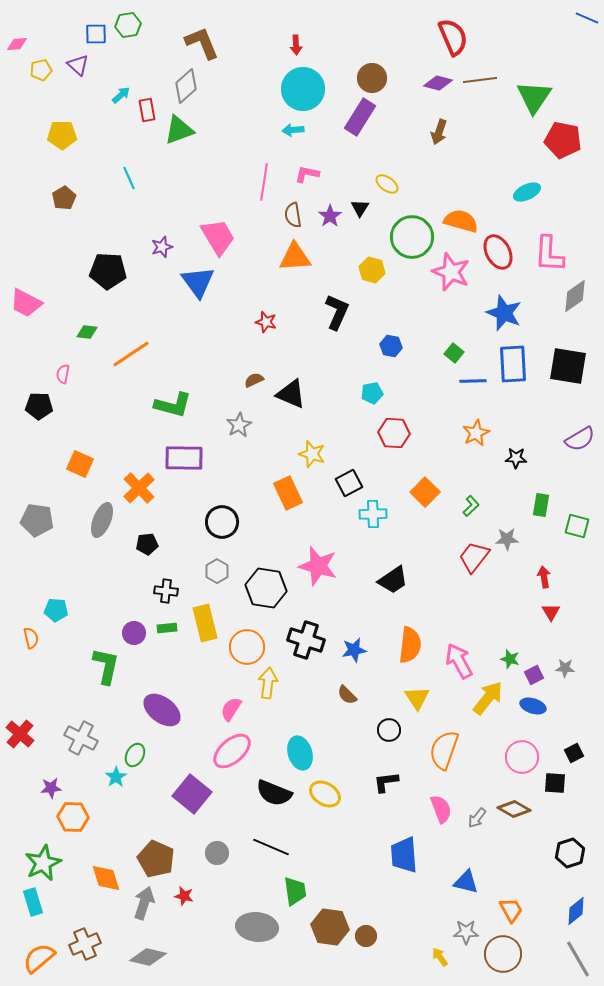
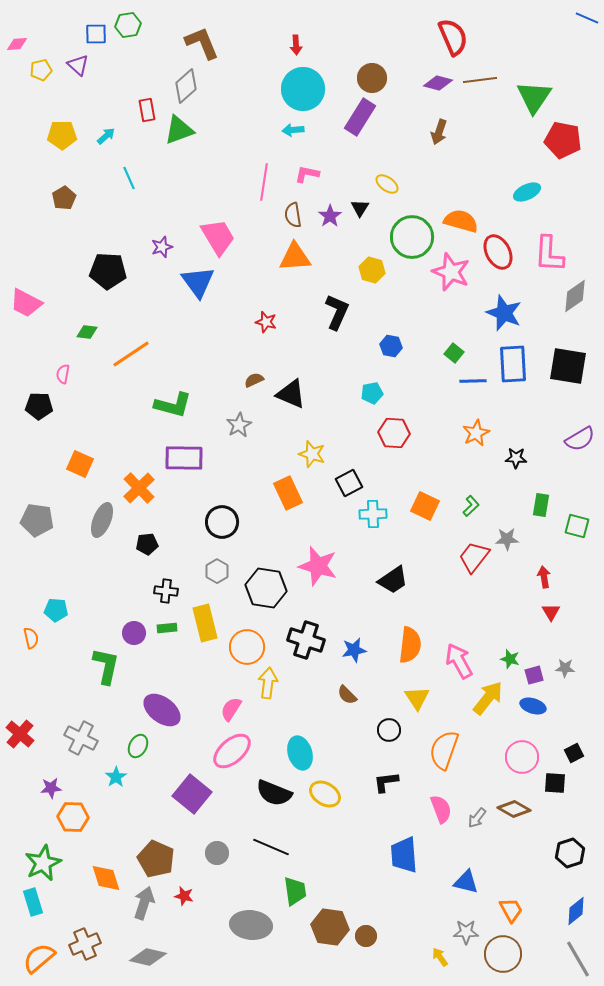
cyan arrow at (121, 95): moved 15 px left, 41 px down
orange square at (425, 492): moved 14 px down; rotated 20 degrees counterclockwise
purple square at (534, 675): rotated 12 degrees clockwise
green ellipse at (135, 755): moved 3 px right, 9 px up
gray ellipse at (257, 927): moved 6 px left, 2 px up
